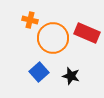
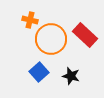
red rectangle: moved 2 px left, 2 px down; rotated 20 degrees clockwise
orange circle: moved 2 px left, 1 px down
